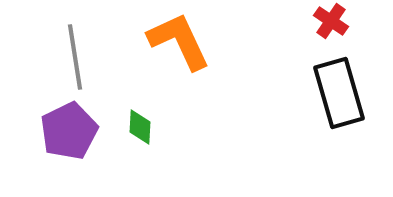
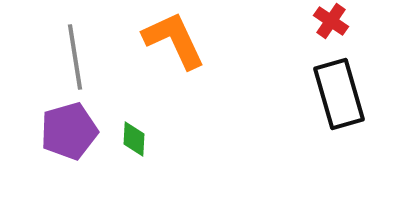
orange L-shape: moved 5 px left, 1 px up
black rectangle: moved 1 px down
green diamond: moved 6 px left, 12 px down
purple pentagon: rotated 10 degrees clockwise
